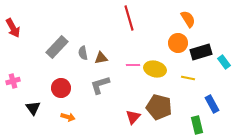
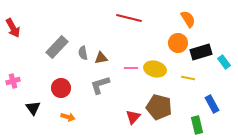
red line: rotated 60 degrees counterclockwise
pink line: moved 2 px left, 3 px down
